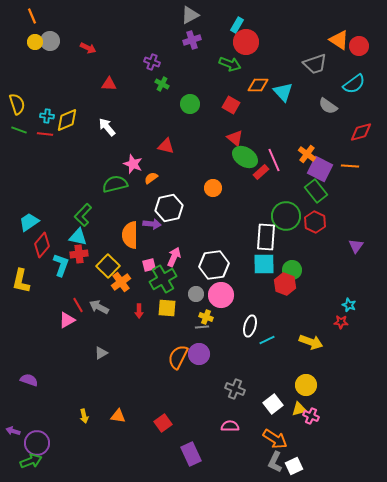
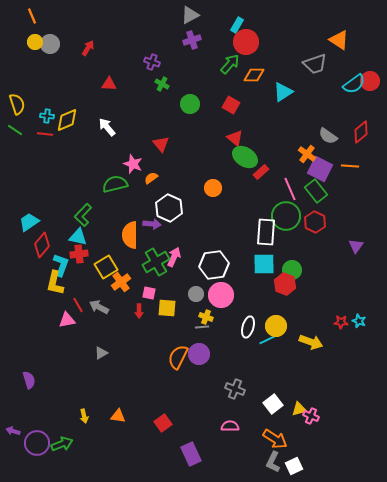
gray circle at (50, 41): moved 3 px down
red circle at (359, 46): moved 11 px right, 35 px down
red arrow at (88, 48): rotated 84 degrees counterclockwise
green arrow at (230, 64): rotated 70 degrees counterclockwise
orange diamond at (258, 85): moved 4 px left, 10 px up
cyan triangle at (283, 92): rotated 40 degrees clockwise
gray semicircle at (328, 106): moved 30 px down
green line at (19, 130): moved 4 px left; rotated 14 degrees clockwise
red diamond at (361, 132): rotated 25 degrees counterclockwise
red triangle at (166, 146): moved 5 px left, 2 px up; rotated 36 degrees clockwise
pink line at (274, 160): moved 16 px right, 29 px down
white hexagon at (169, 208): rotated 24 degrees counterclockwise
white rectangle at (266, 237): moved 5 px up
pink square at (149, 265): moved 28 px down; rotated 24 degrees clockwise
yellow square at (108, 266): moved 2 px left, 1 px down; rotated 15 degrees clockwise
green cross at (163, 279): moved 7 px left, 17 px up
yellow L-shape at (21, 281): moved 34 px right, 2 px down
cyan star at (349, 305): moved 10 px right, 16 px down
pink triangle at (67, 320): rotated 18 degrees clockwise
white ellipse at (250, 326): moved 2 px left, 1 px down
purple semicircle at (29, 380): rotated 54 degrees clockwise
yellow circle at (306, 385): moved 30 px left, 59 px up
green arrow at (31, 461): moved 31 px right, 17 px up
gray L-shape at (275, 462): moved 2 px left
